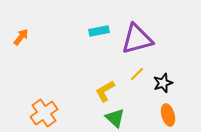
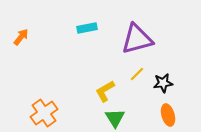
cyan rectangle: moved 12 px left, 3 px up
black star: rotated 12 degrees clockwise
green triangle: rotated 15 degrees clockwise
